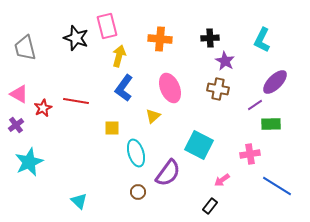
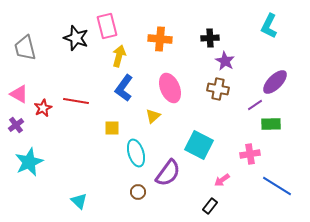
cyan L-shape: moved 7 px right, 14 px up
